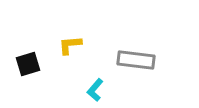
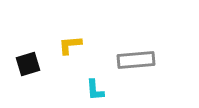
gray rectangle: rotated 12 degrees counterclockwise
cyan L-shape: rotated 45 degrees counterclockwise
